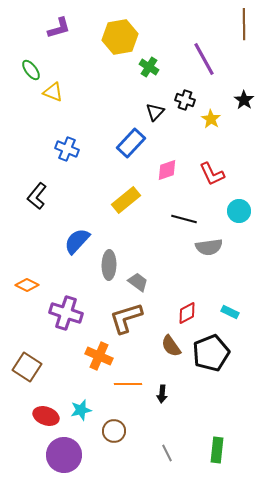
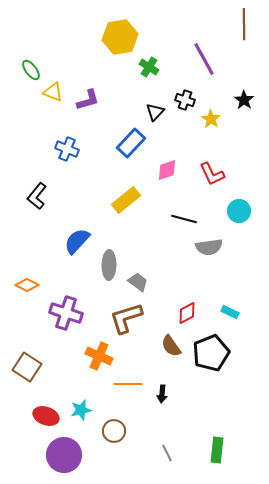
purple L-shape: moved 29 px right, 72 px down
